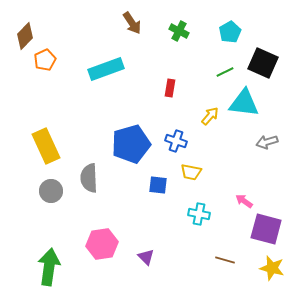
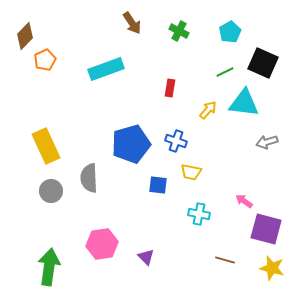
yellow arrow: moved 2 px left, 6 px up
